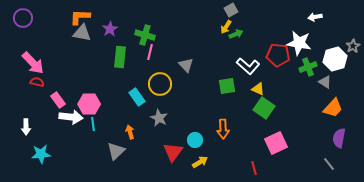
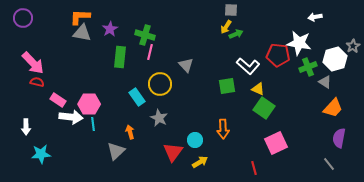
gray square at (231, 10): rotated 32 degrees clockwise
pink rectangle at (58, 100): rotated 21 degrees counterclockwise
